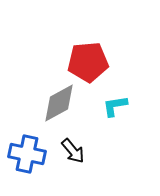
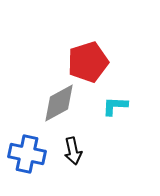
red pentagon: rotated 12 degrees counterclockwise
cyan L-shape: rotated 12 degrees clockwise
black arrow: rotated 28 degrees clockwise
